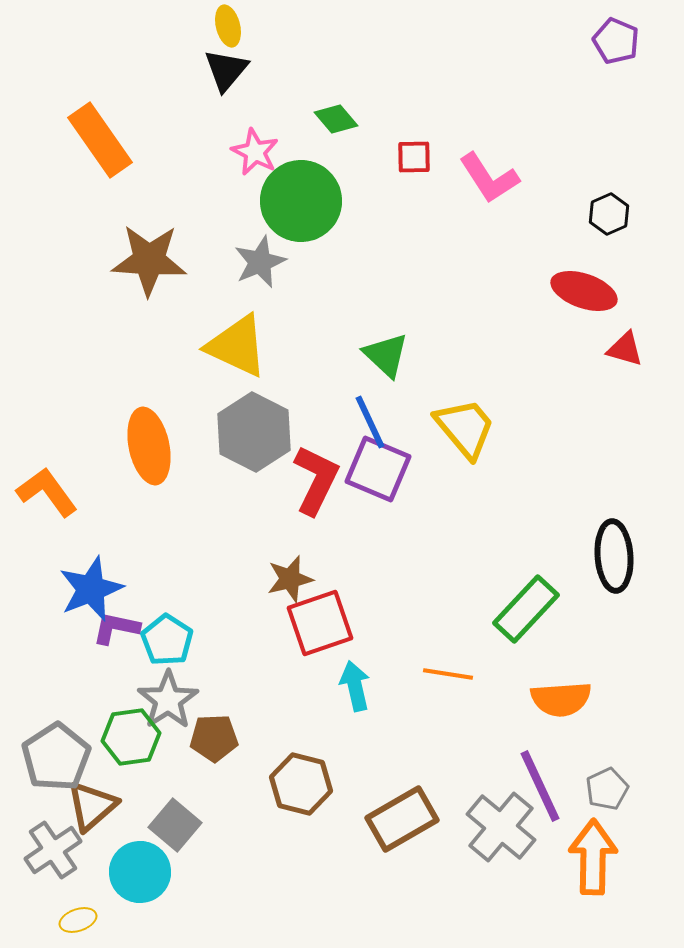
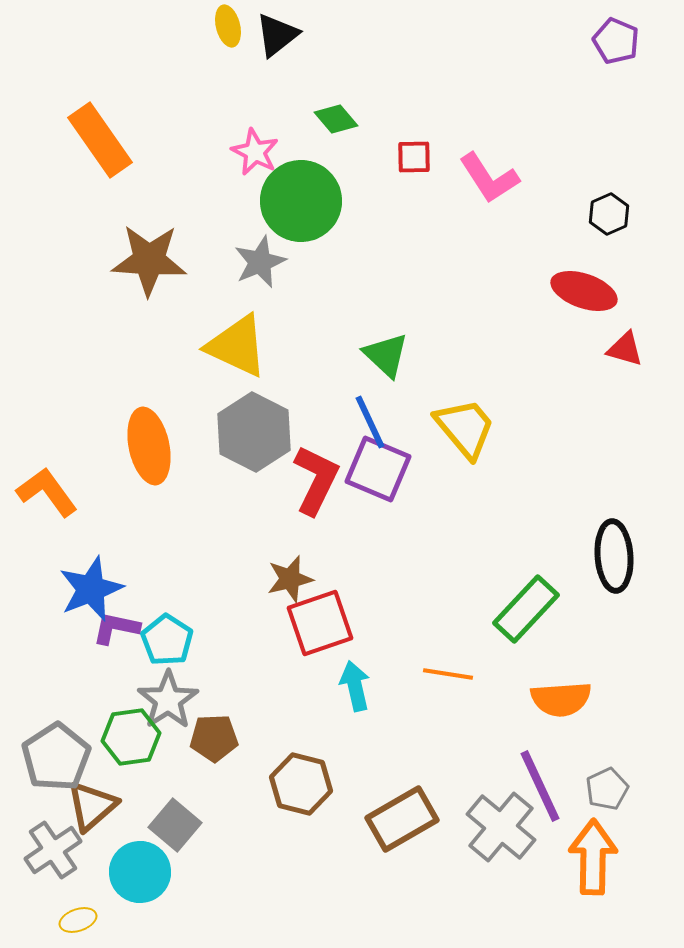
black triangle at (226, 70): moved 51 px right, 35 px up; rotated 12 degrees clockwise
